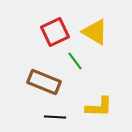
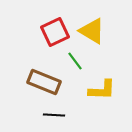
yellow triangle: moved 3 px left, 1 px up
yellow L-shape: moved 3 px right, 17 px up
black line: moved 1 px left, 2 px up
